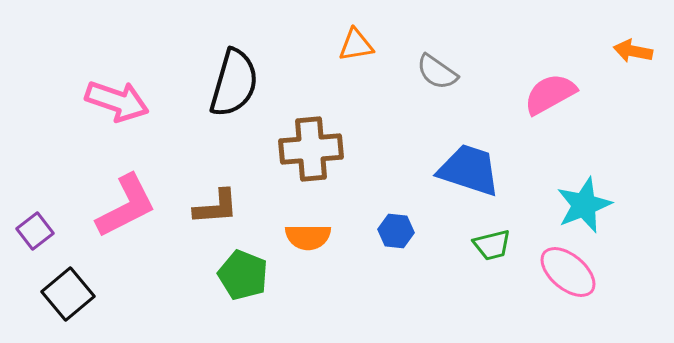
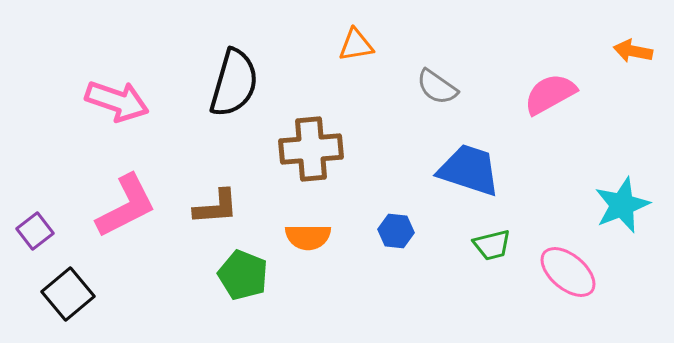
gray semicircle: moved 15 px down
cyan star: moved 38 px right
